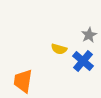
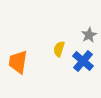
yellow semicircle: rotated 91 degrees clockwise
orange trapezoid: moved 5 px left, 19 px up
